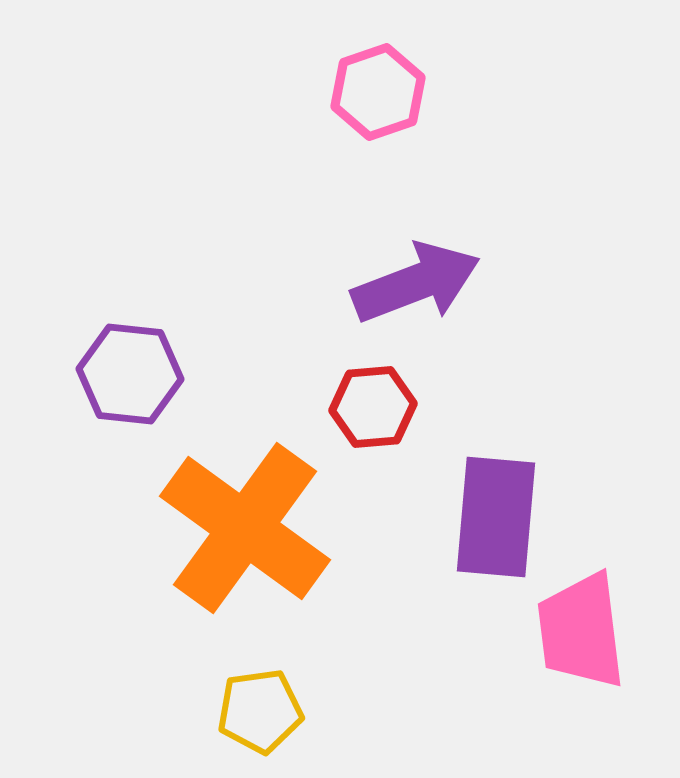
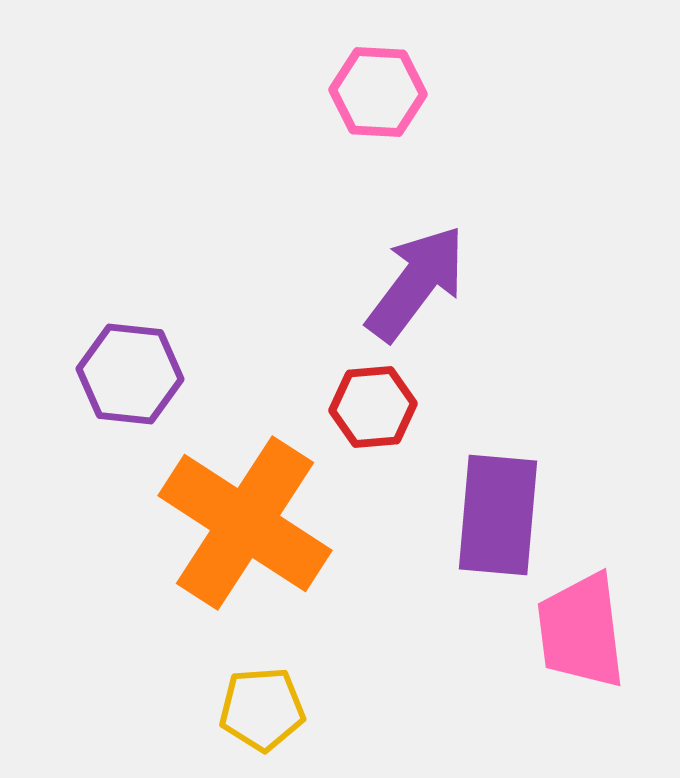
pink hexagon: rotated 22 degrees clockwise
purple arrow: rotated 32 degrees counterclockwise
purple rectangle: moved 2 px right, 2 px up
orange cross: moved 5 px up; rotated 3 degrees counterclockwise
yellow pentagon: moved 2 px right, 2 px up; rotated 4 degrees clockwise
